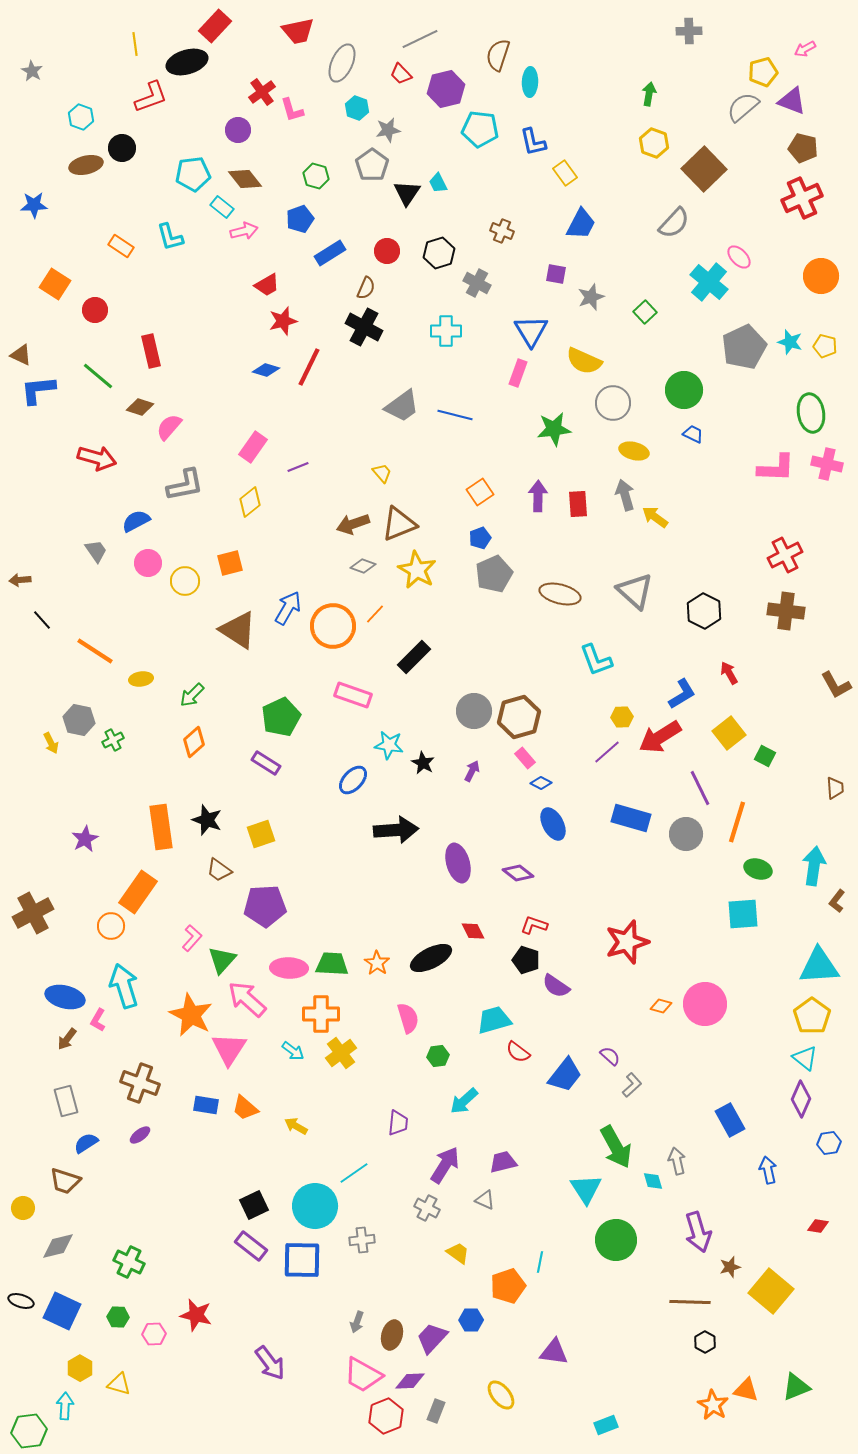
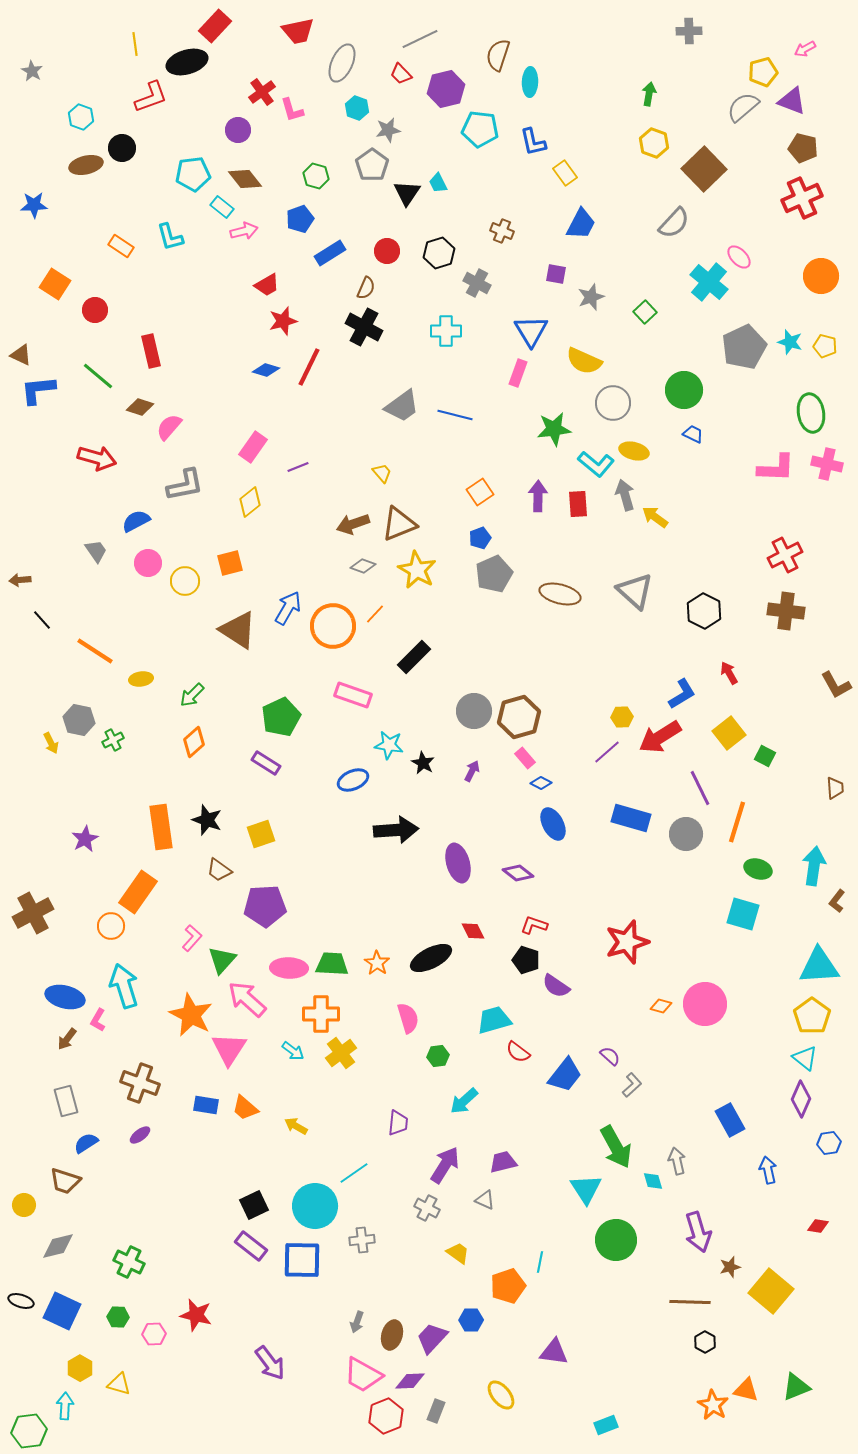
cyan L-shape at (596, 660): moved 196 px up; rotated 30 degrees counterclockwise
blue ellipse at (353, 780): rotated 24 degrees clockwise
cyan square at (743, 914): rotated 20 degrees clockwise
yellow circle at (23, 1208): moved 1 px right, 3 px up
